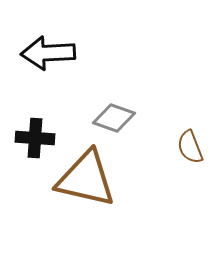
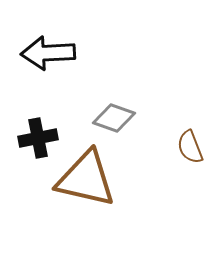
black cross: moved 3 px right; rotated 15 degrees counterclockwise
